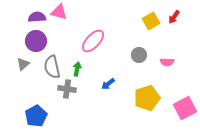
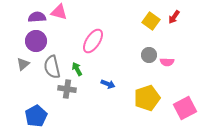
yellow square: rotated 24 degrees counterclockwise
pink ellipse: rotated 10 degrees counterclockwise
gray circle: moved 10 px right
green arrow: rotated 40 degrees counterclockwise
blue arrow: rotated 120 degrees counterclockwise
